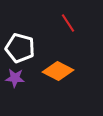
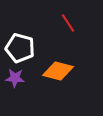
orange diamond: rotated 12 degrees counterclockwise
